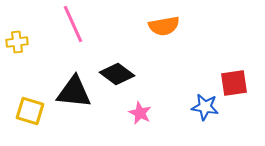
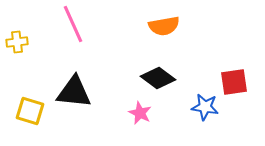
black diamond: moved 41 px right, 4 px down
red square: moved 1 px up
